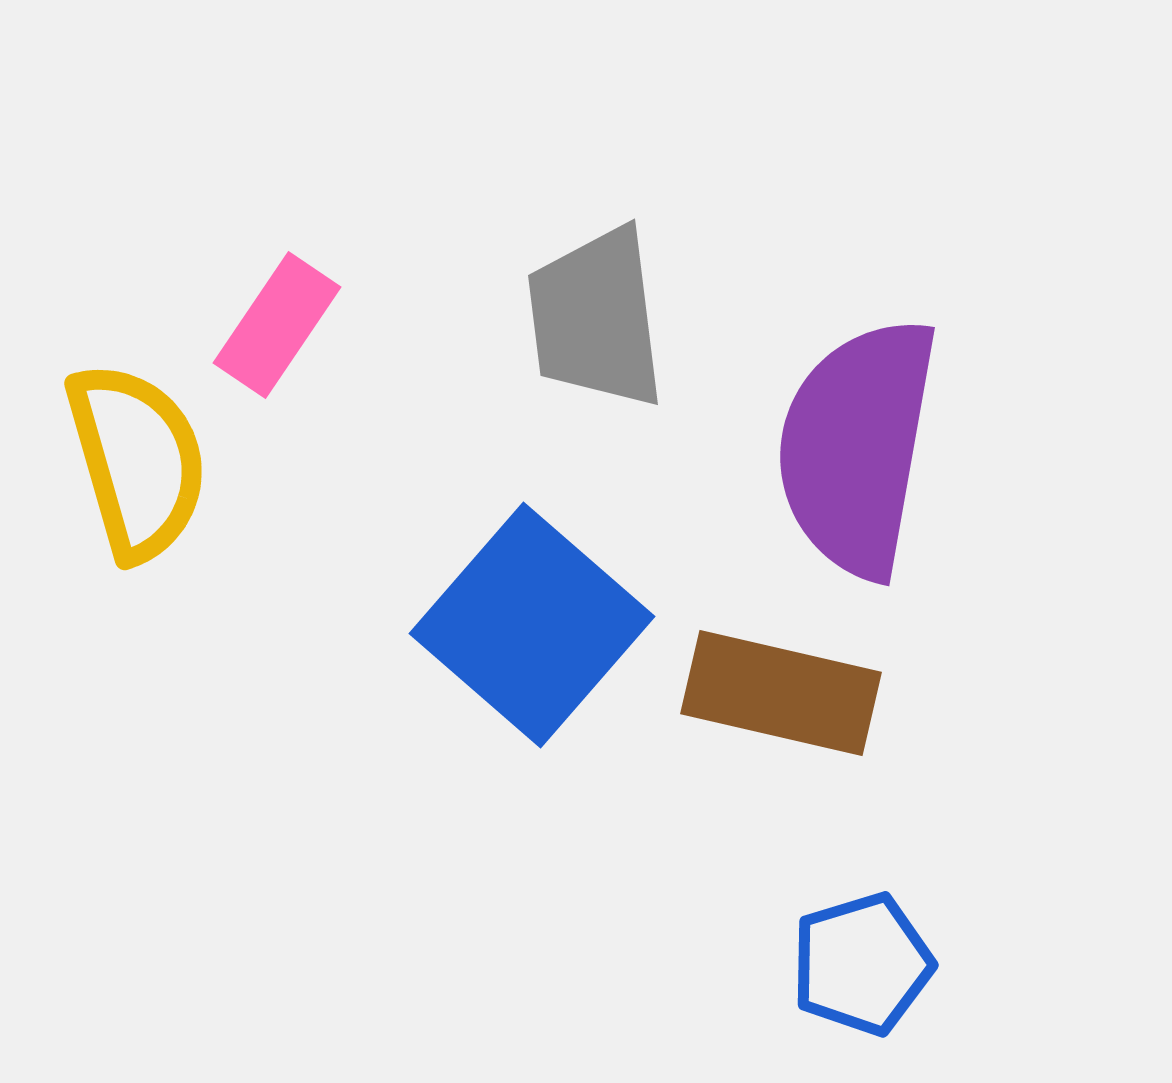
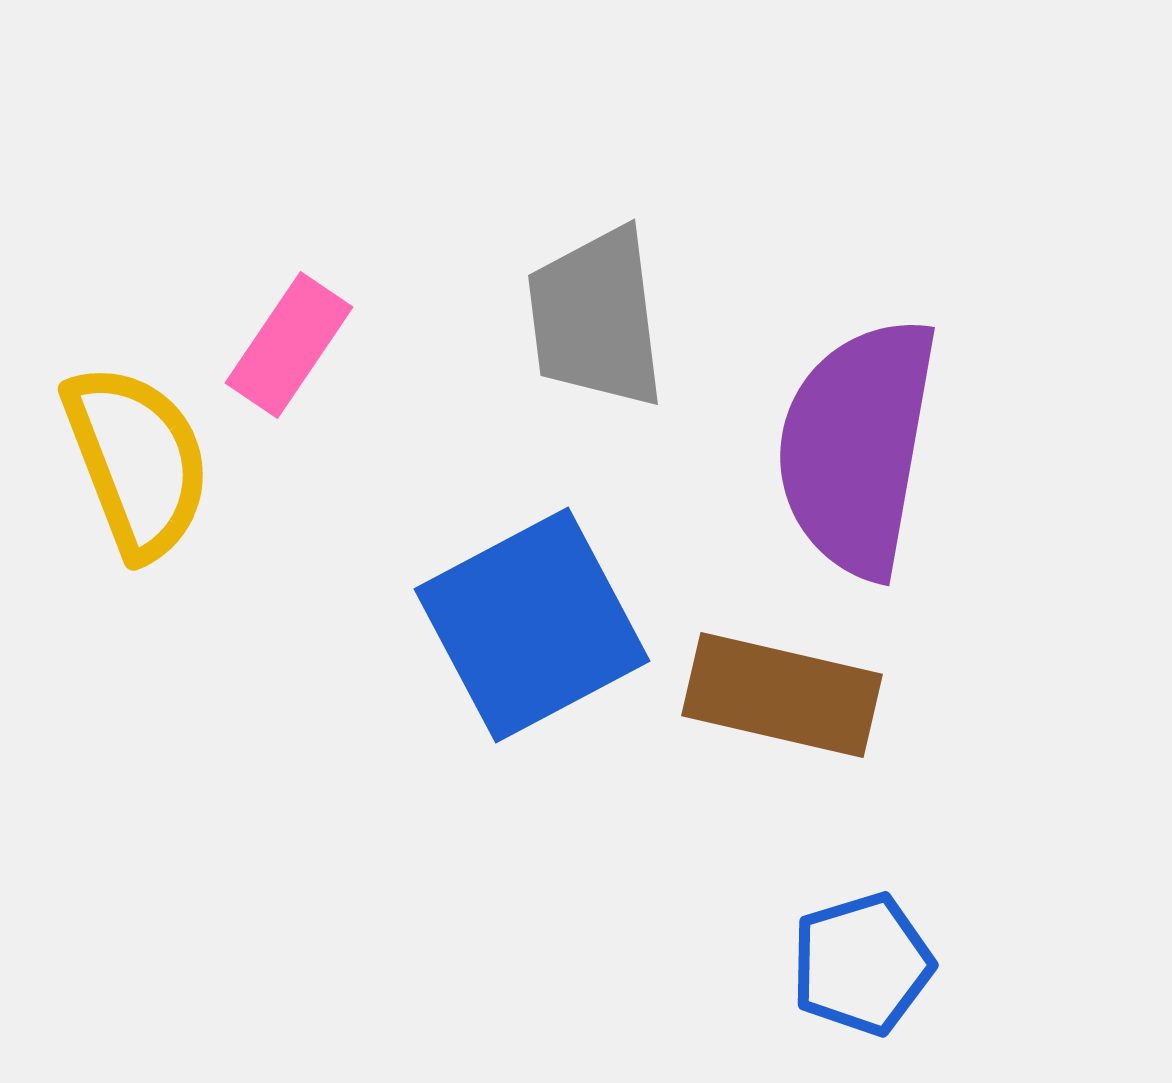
pink rectangle: moved 12 px right, 20 px down
yellow semicircle: rotated 5 degrees counterclockwise
blue square: rotated 21 degrees clockwise
brown rectangle: moved 1 px right, 2 px down
